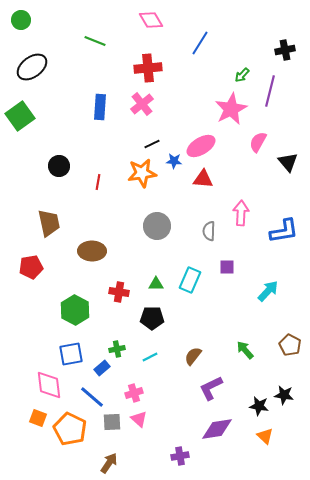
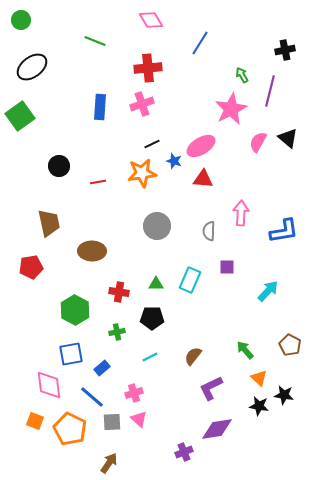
green arrow at (242, 75): rotated 105 degrees clockwise
pink cross at (142, 104): rotated 20 degrees clockwise
blue star at (174, 161): rotated 14 degrees clockwise
black triangle at (288, 162): moved 24 px up; rotated 10 degrees counterclockwise
red line at (98, 182): rotated 70 degrees clockwise
green cross at (117, 349): moved 17 px up
orange square at (38, 418): moved 3 px left, 3 px down
orange triangle at (265, 436): moved 6 px left, 58 px up
purple cross at (180, 456): moved 4 px right, 4 px up; rotated 12 degrees counterclockwise
